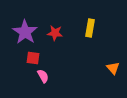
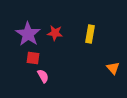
yellow rectangle: moved 6 px down
purple star: moved 3 px right, 2 px down
